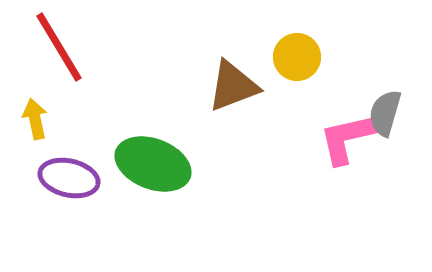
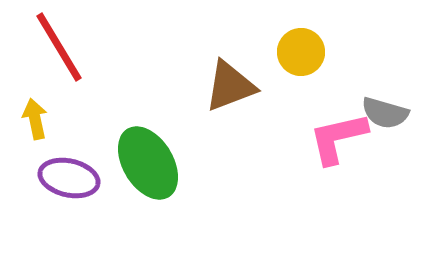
yellow circle: moved 4 px right, 5 px up
brown triangle: moved 3 px left
gray semicircle: rotated 90 degrees counterclockwise
pink L-shape: moved 10 px left
green ellipse: moved 5 px left, 1 px up; rotated 38 degrees clockwise
